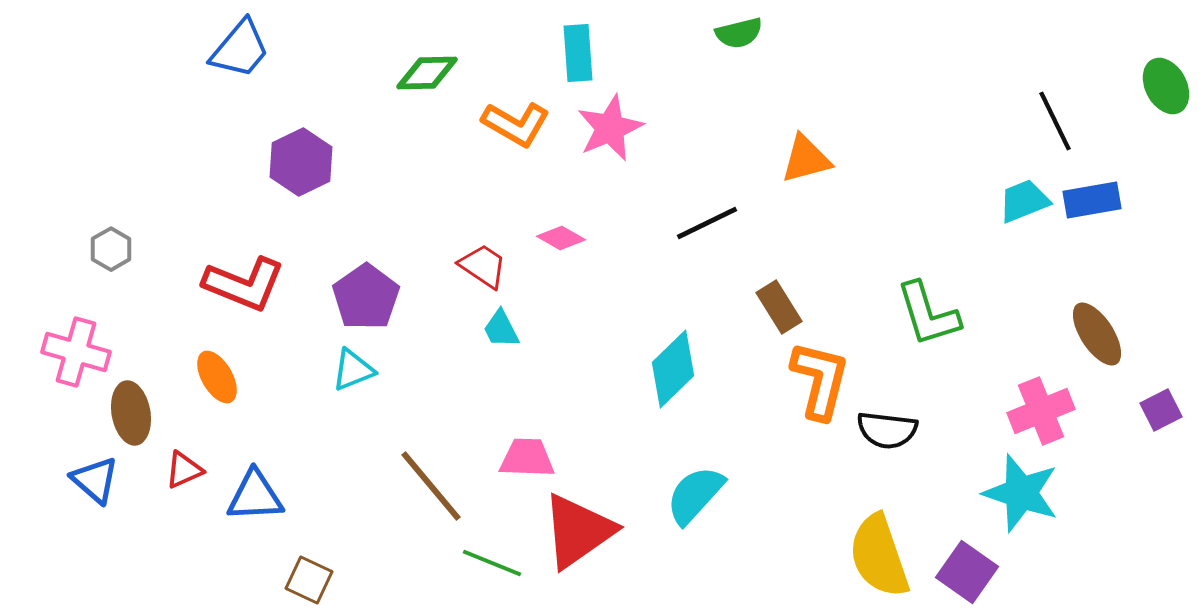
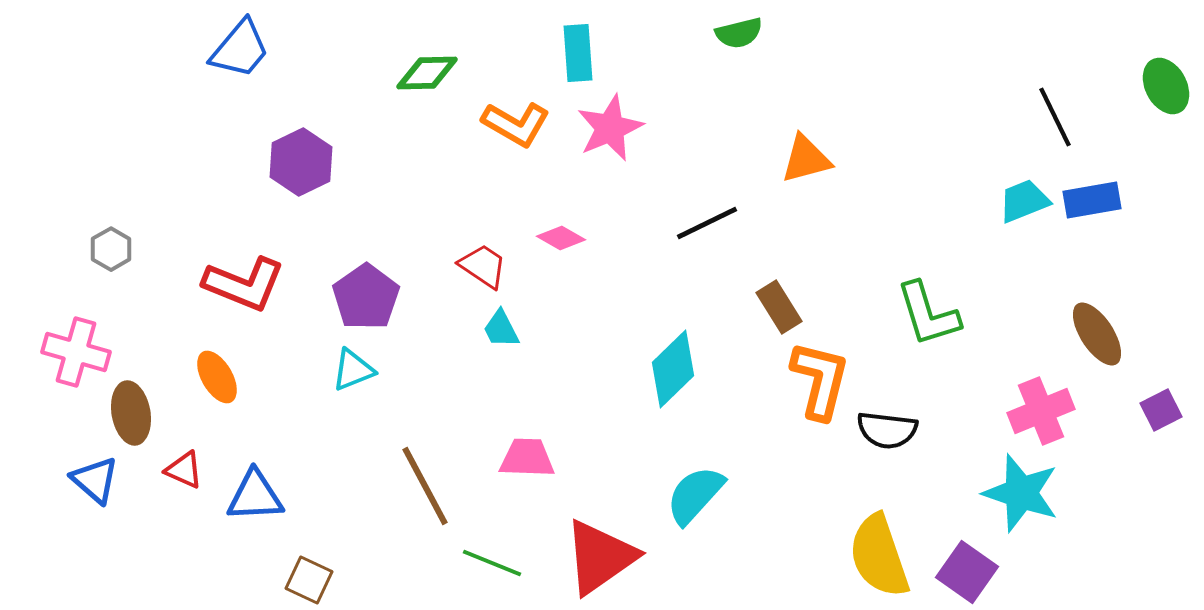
black line at (1055, 121): moved 4 px up
red triangle at (184, 470): rotated 48 degrees clockwise
brown line at (431, 486): moved 6 px left; rotated 12 degrees clockwise
red triangle at (578, 531): moved 22 px right, 26 px down
